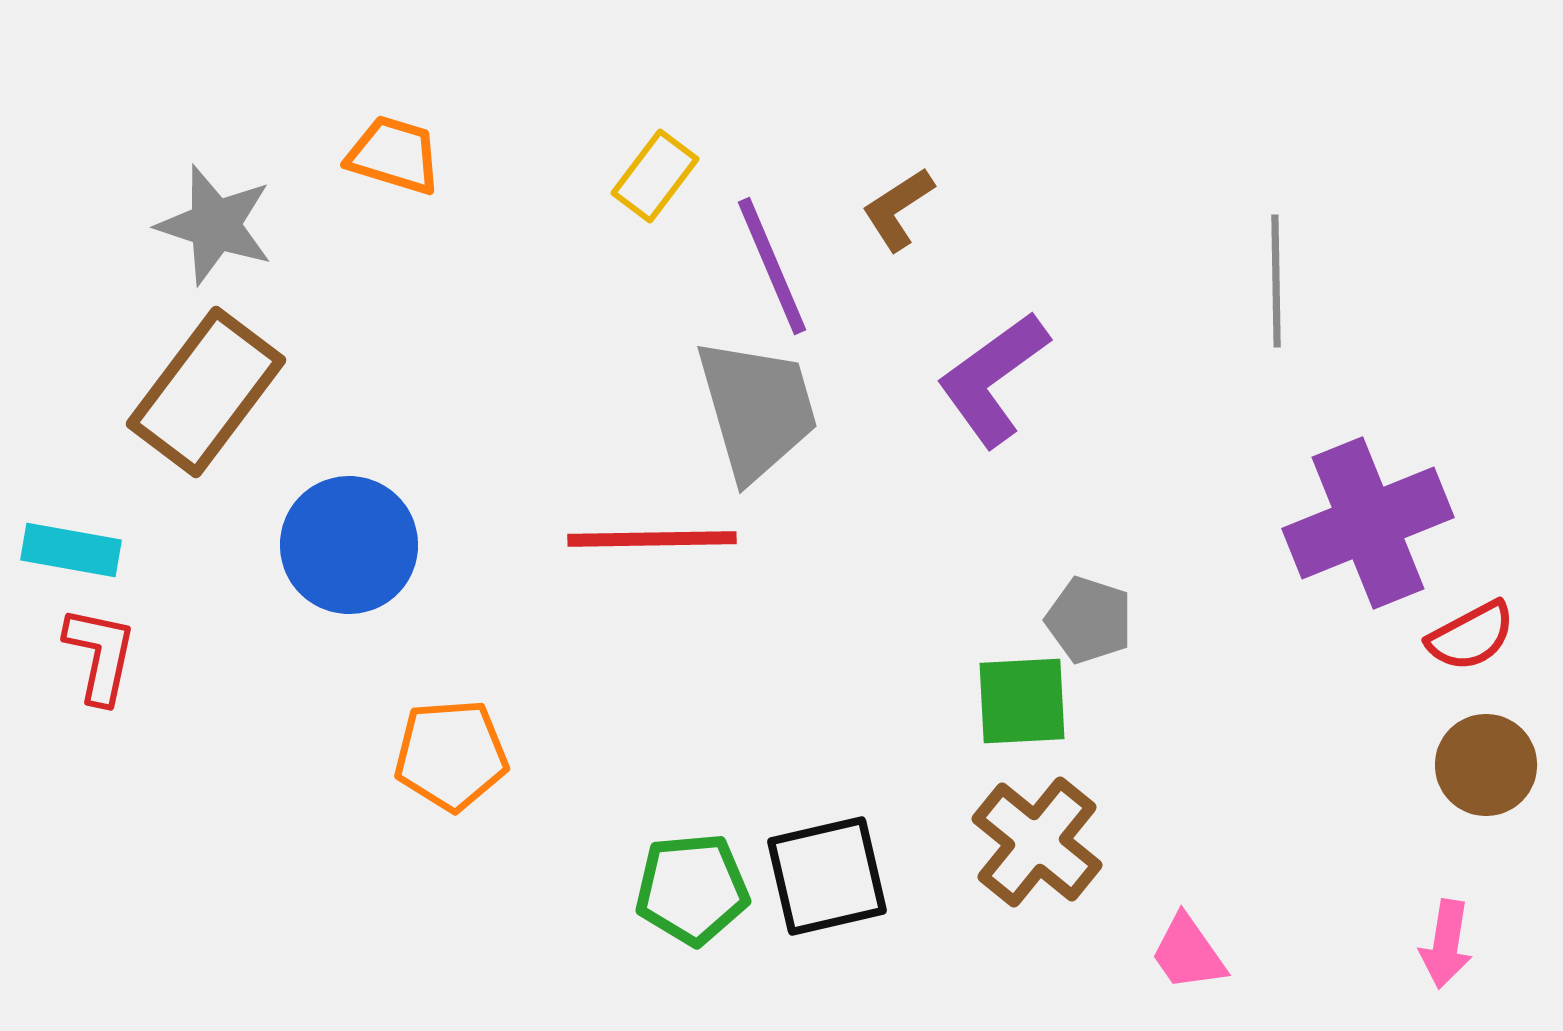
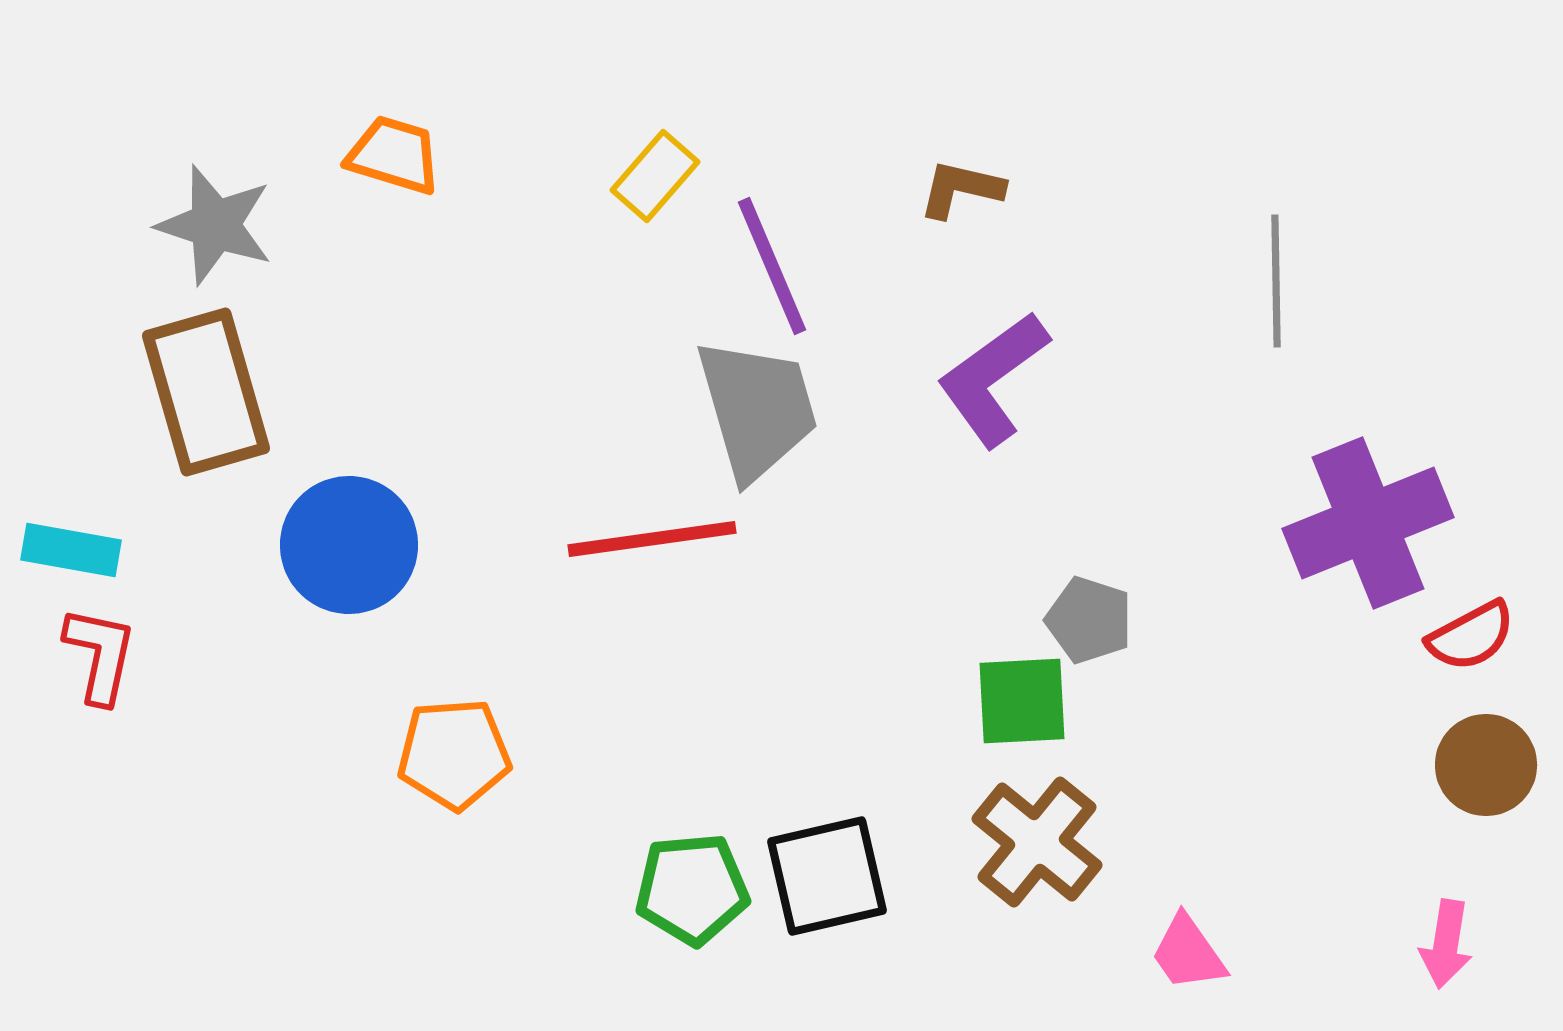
yellow rectangle: rotated 4 degrees clockwise
brown L-shape: moved 63 px right, 20 px up; rotated 46 degrees clockwise
brown rectangle: rotated 53 degrees counterclockwise
red line: rotated 7 degrees counterclockwise
orange pentagon: moved 3 px right, 1 px up
